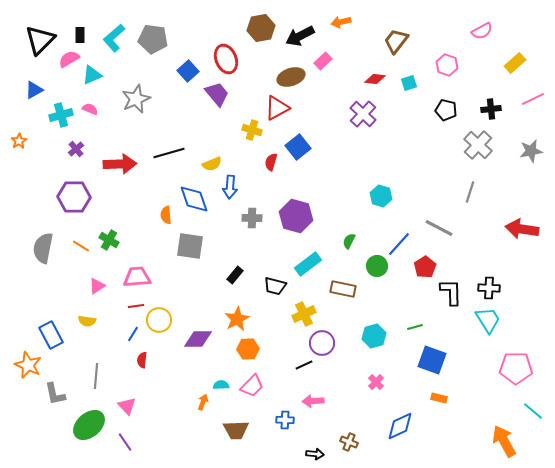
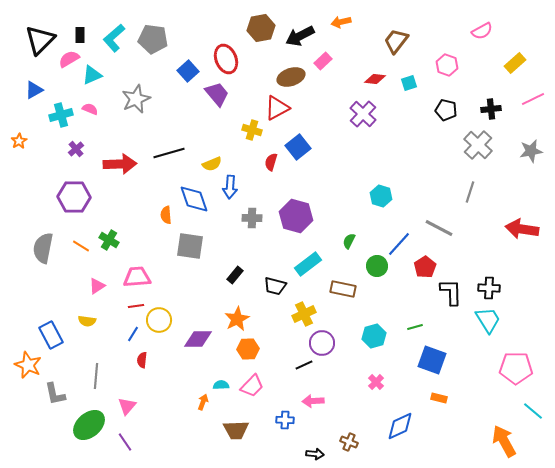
pink triangle at (127, 406): rotated 24 degrees clockwise
